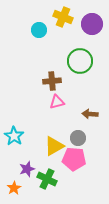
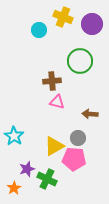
pink triangle: rotated 28 degrees clockwise
